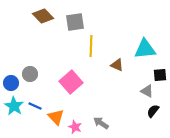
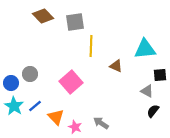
brown triangle: moved 1 px left, 1 px down
blue line: rotated 64 degrees counterclockwise
